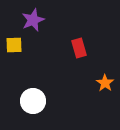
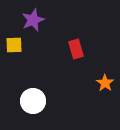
red rectangle: moved 3 px left, 1 px down
